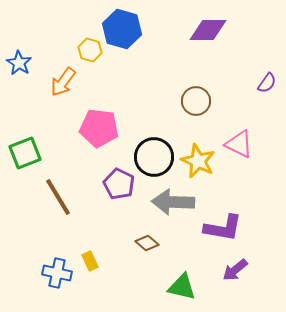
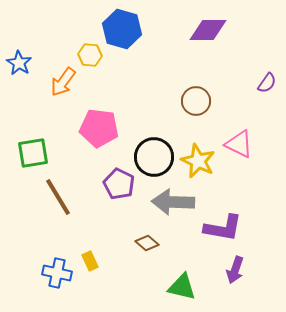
yellow hexagon: moved 5 px down; rotated 10 degrees counterclockwise
green square: moved 8 px right; rotated 12 degrees clockwise
purple arrow: rotated 32 degrees counterclockwise
